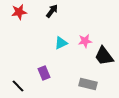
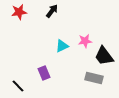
cyan triangle: moved 1 px right, 3 px down
gray rectangle: moved 6 px right, 6 px up
